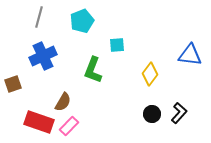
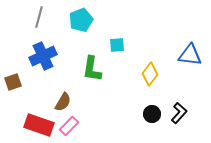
cyan pentagon: moved 1 px left, 1 px up
green L-shape: moved 1 px left, 1 px up; rotated 12 degrees counterclockwise
brown square: moved 2 px up
red rectangle: moved 3 px down
